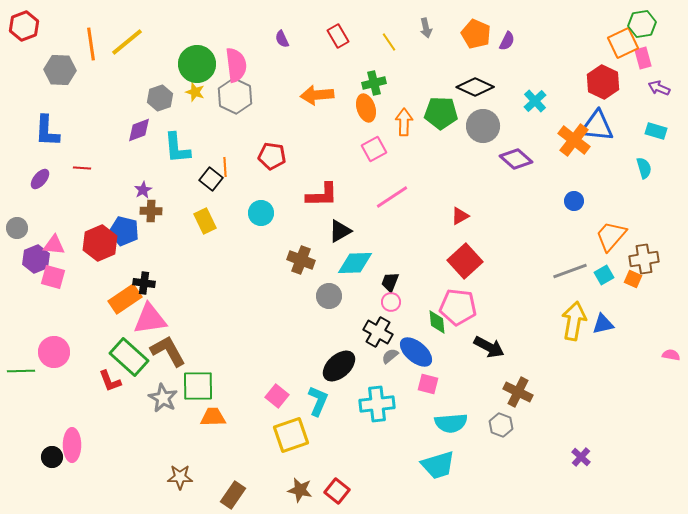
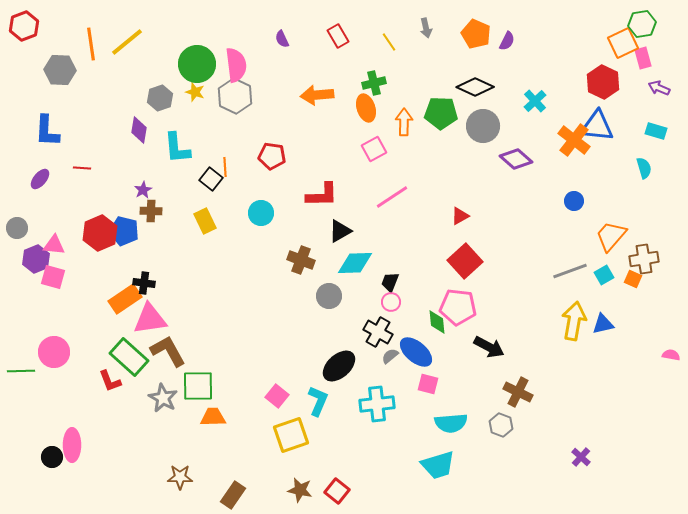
purple diamond at (139, 130): rotated 60 degrees counterclockwise
red hexagon at (100, 243): moved 10 px up
